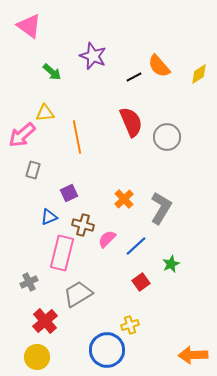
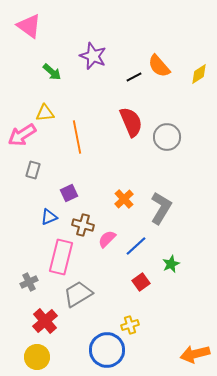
pink arrow: rotated 8 degrees clockwise
pink rectangle: moved 1 px left, 4 px down
orange arrow: moved 2 px right, 1 px up; rotated 12 degrees counterclockwise
